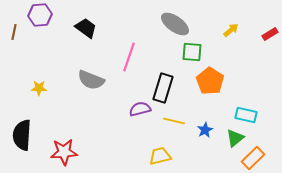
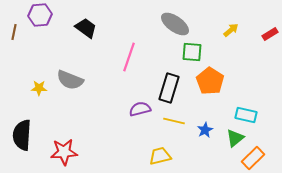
gray semicircle: moved 21 px left
black rectangle: moved 6 px right
